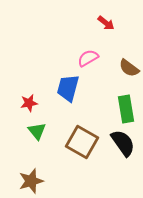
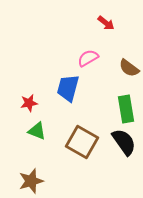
green triangle: rotated 30 degrees counterclockwise
black semicircle: moved 1 px right, 1 px up
